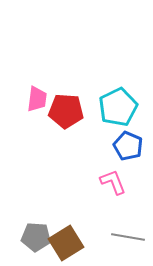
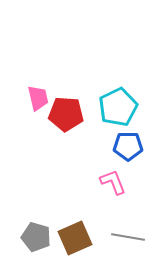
pink trapezoid: moved 1 px right, 1 px up; rotated 20 degrees counterclockwise
red pentagon: moved 3 px down
blue pentagon: rotated 24 degrees counterclockwise
gray pentagon: rotated 12 degrees clockwise
brown square: moved 9 px right, 5 px up; rotated 8 degrees clockwise
